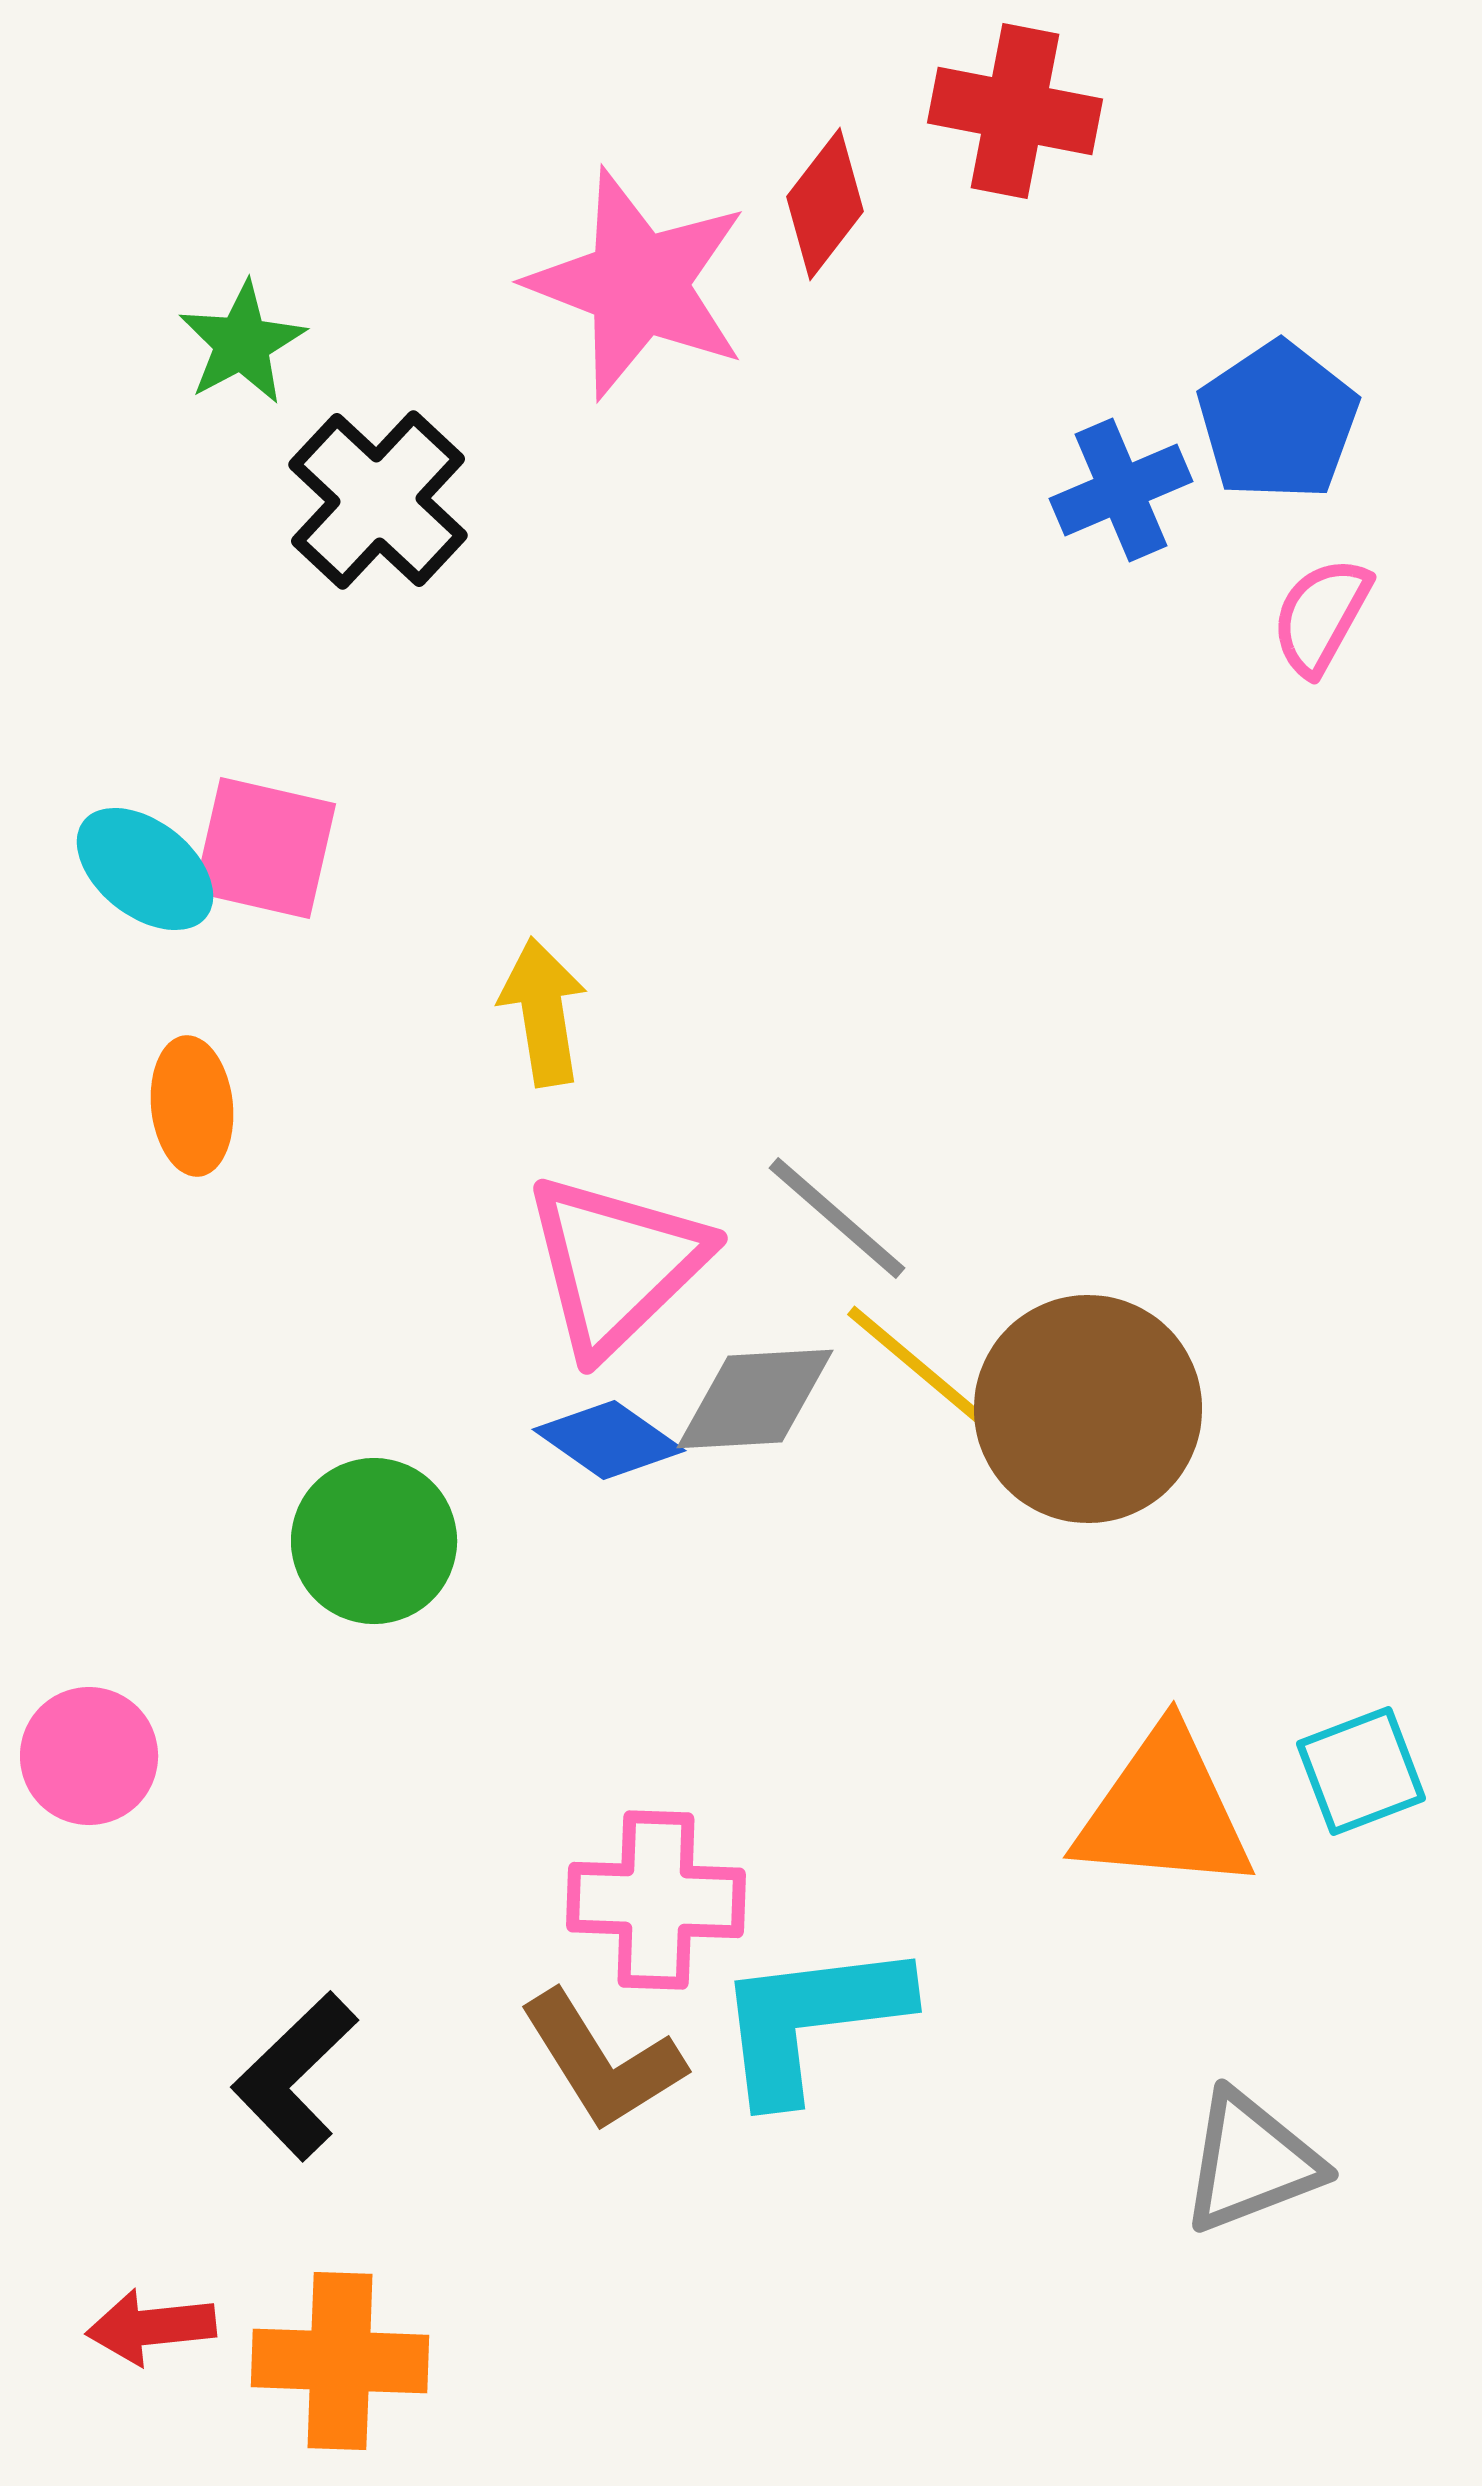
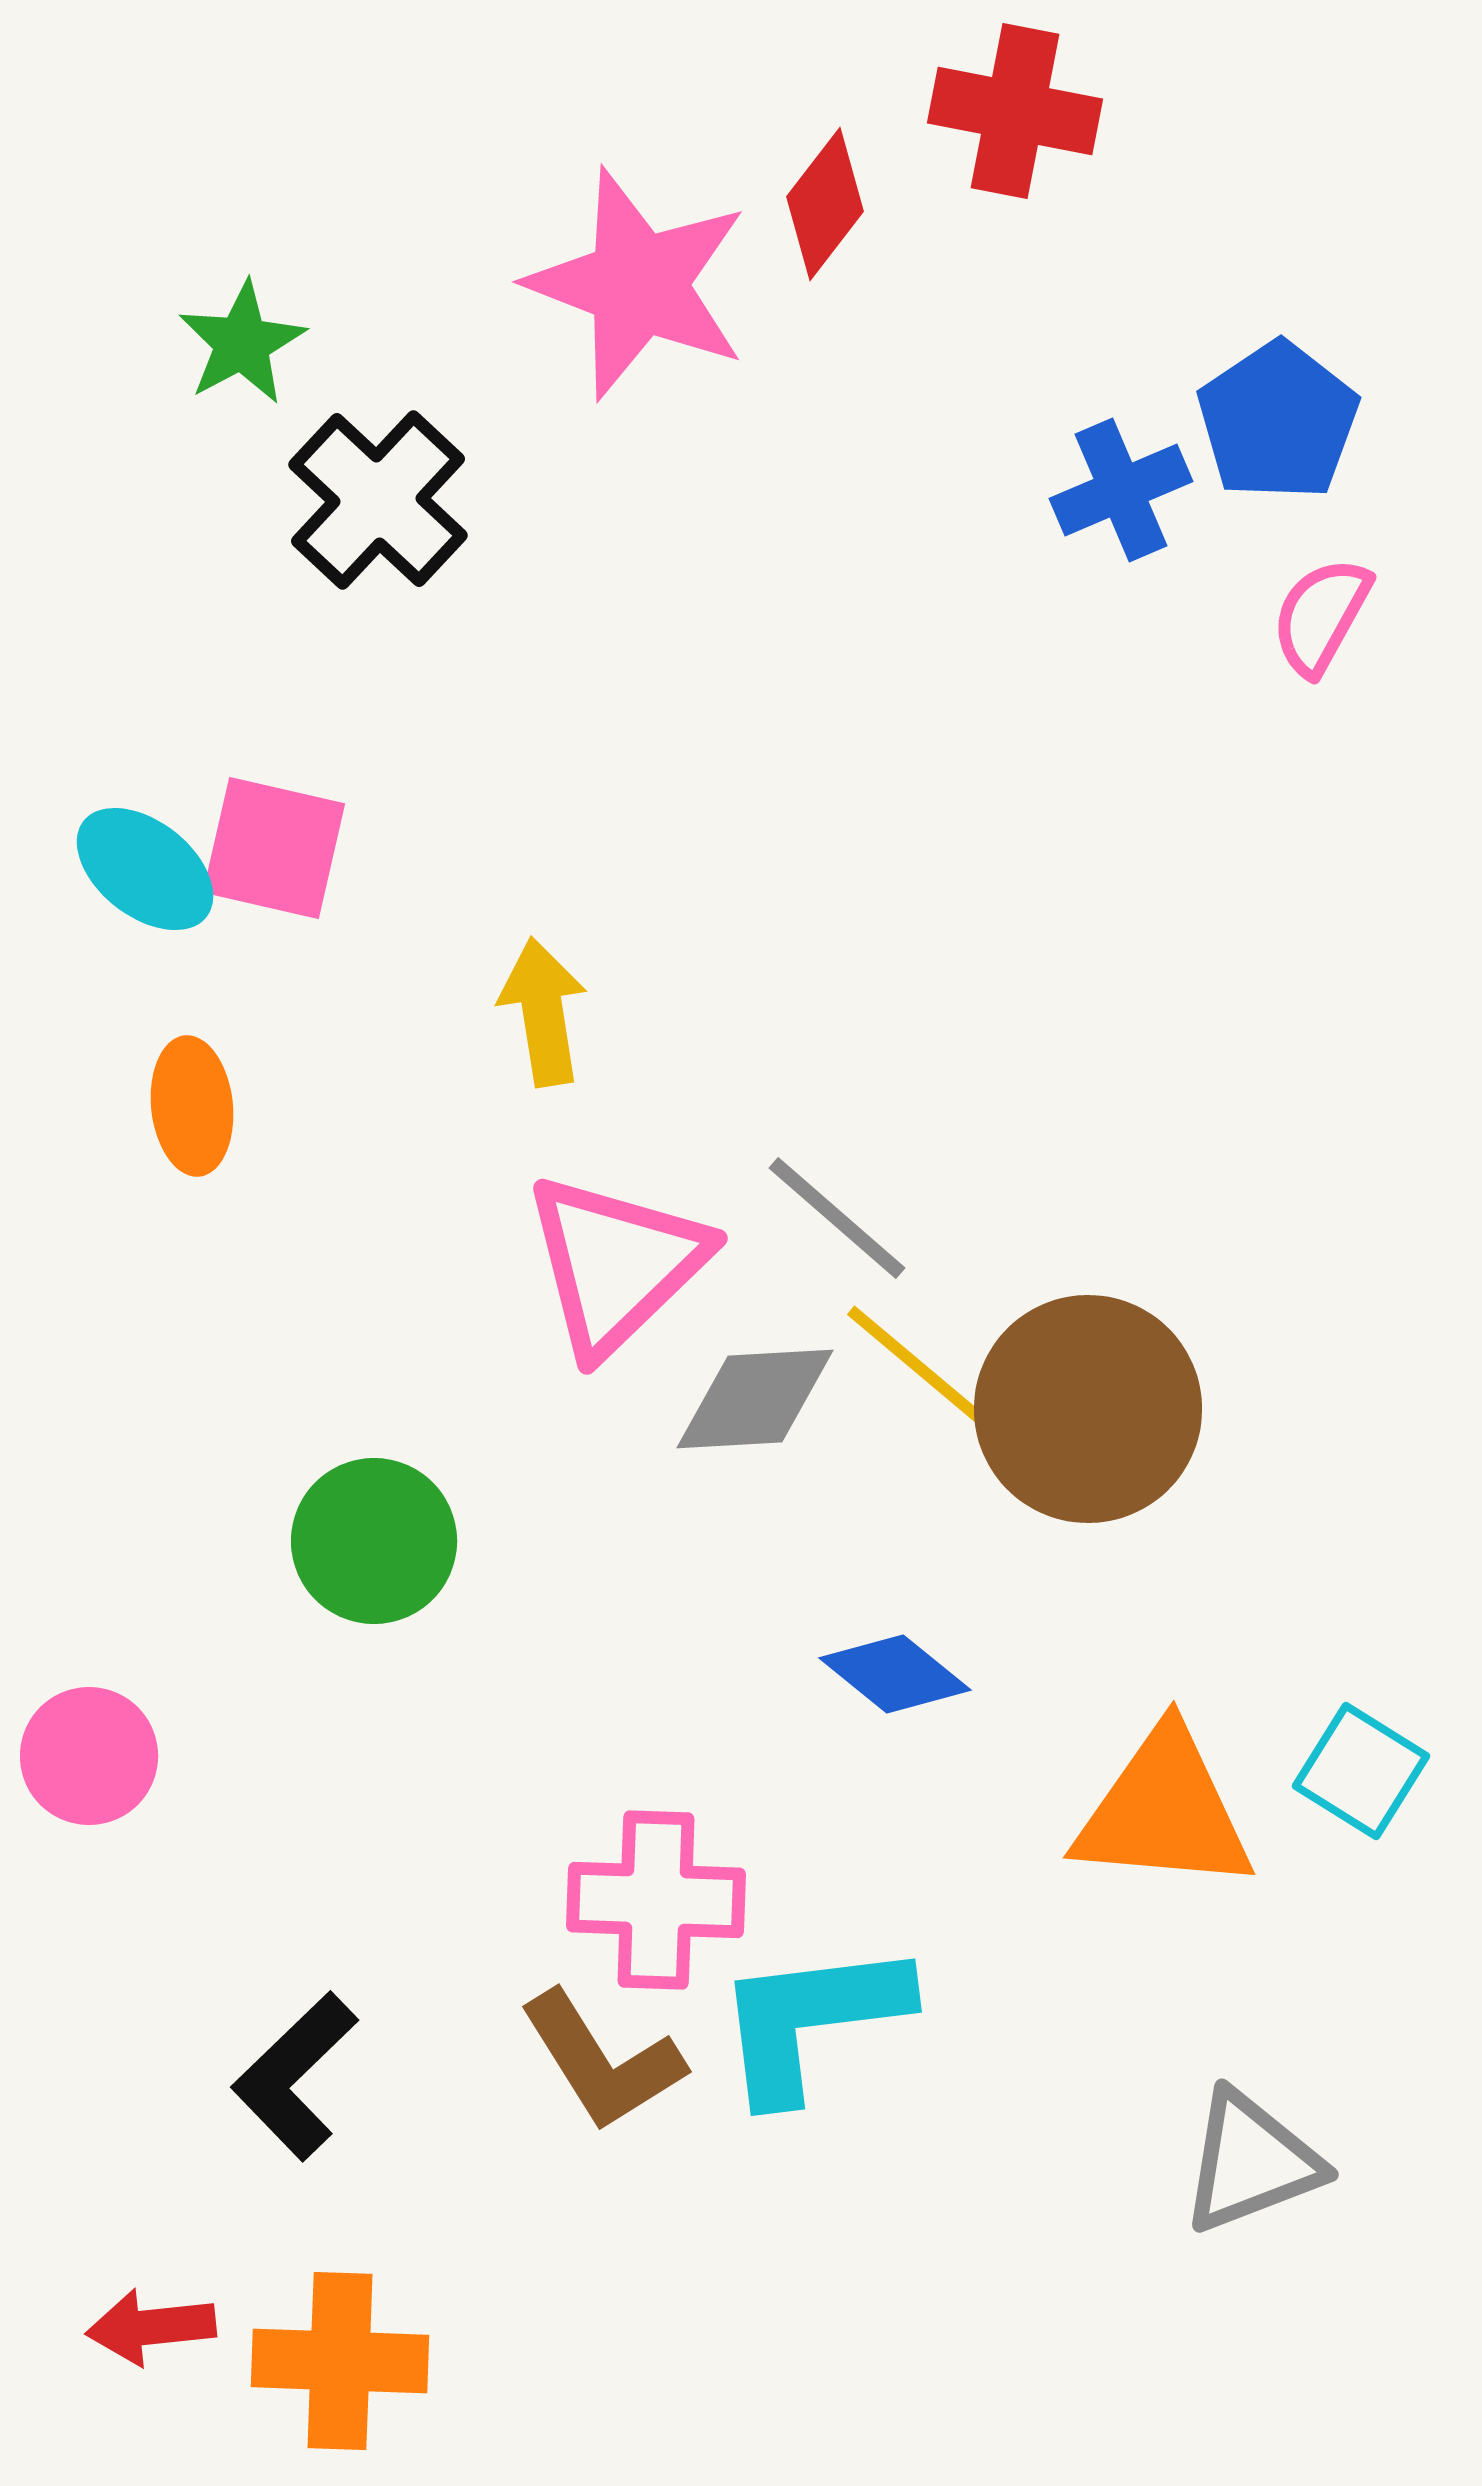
pink square: moved 9 px right
blue diamond: moved 286 px right, 234 px down; rotated 4 degrees clockwise
cyan square: rotated 37 degrees counterclockwise
